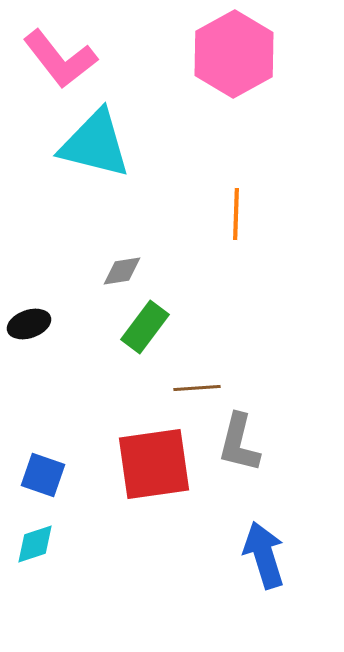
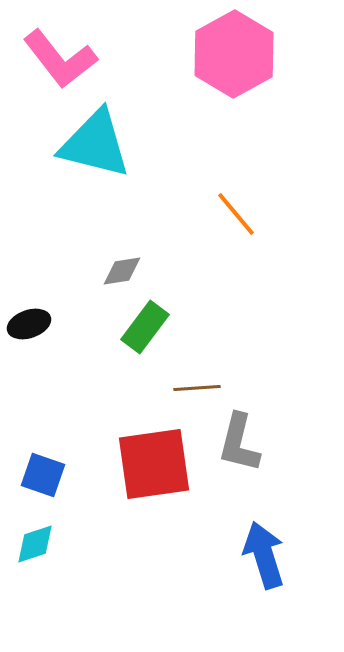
orange line: rotated 42 degrees counterclockwise
